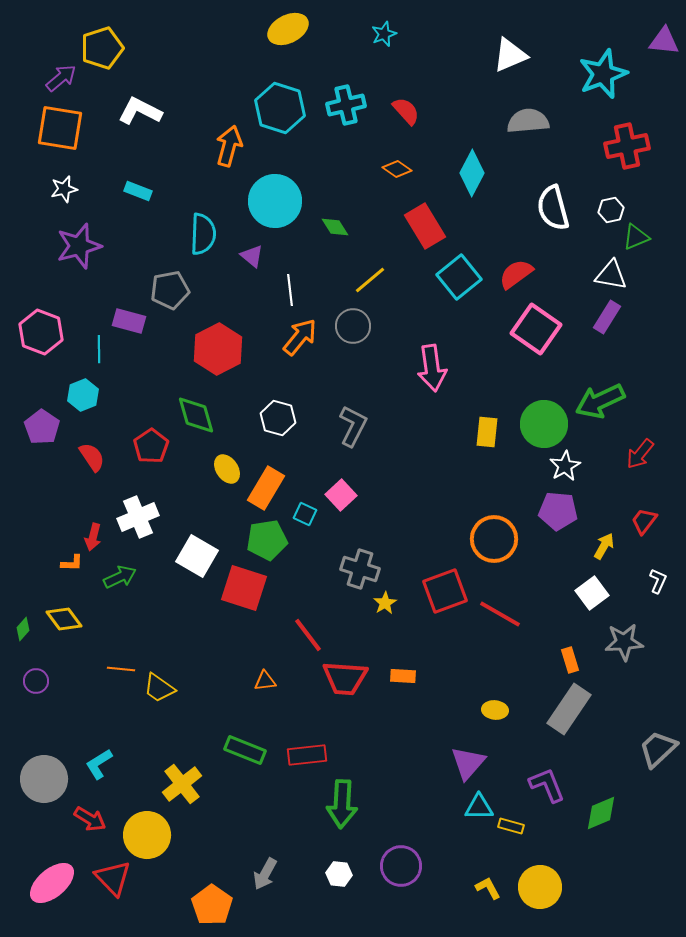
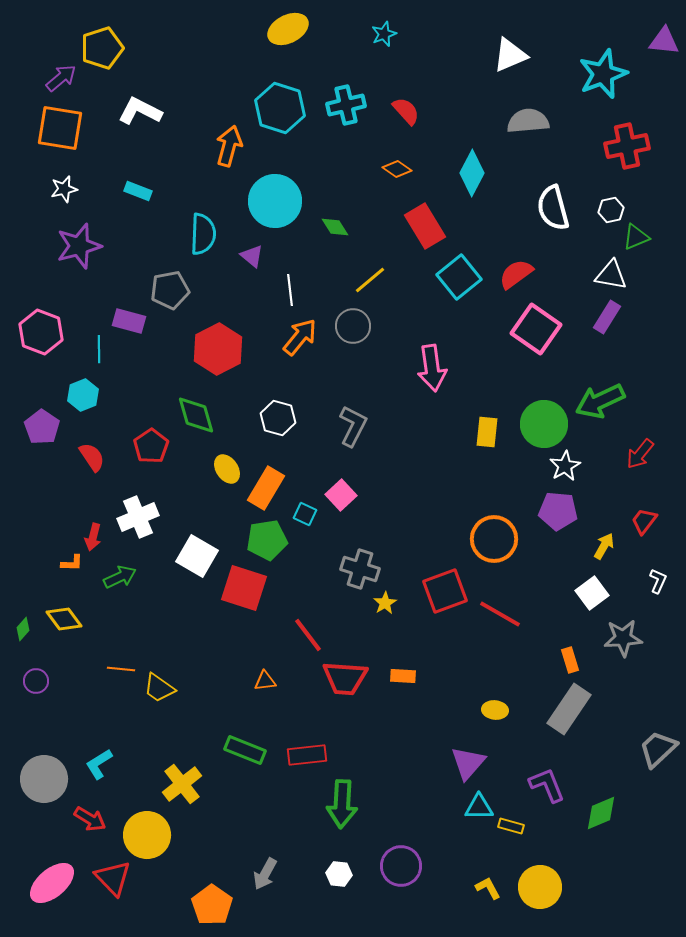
gray star at (624, 642): moved 1 px left, 4 px up
